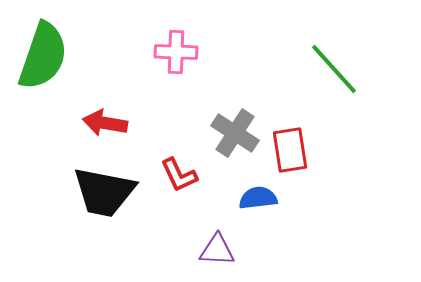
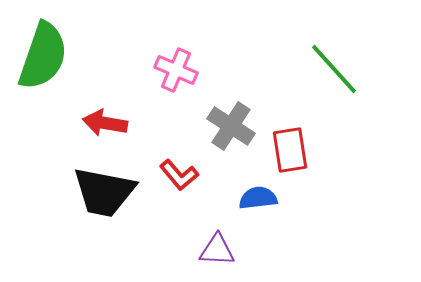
pink cross: moved 18 px down; rotated 21 degrees clockwise
gray cross: moved 4 px left, 7 px up
red L-shape: rotated 15 degrees counterclockwise
